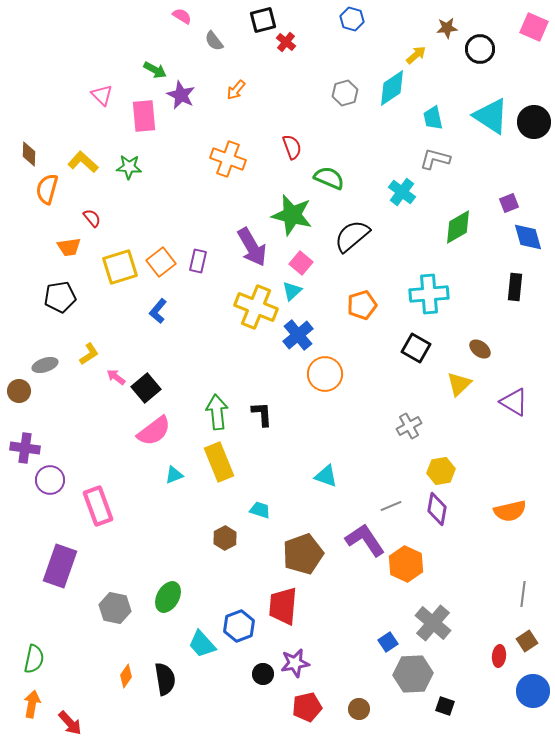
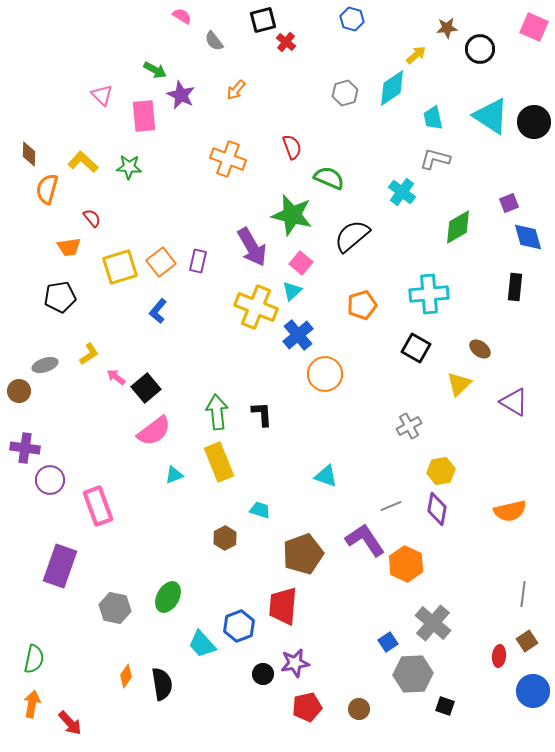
black semicircle at (165, 679): moved 3 px left, 5 px down
